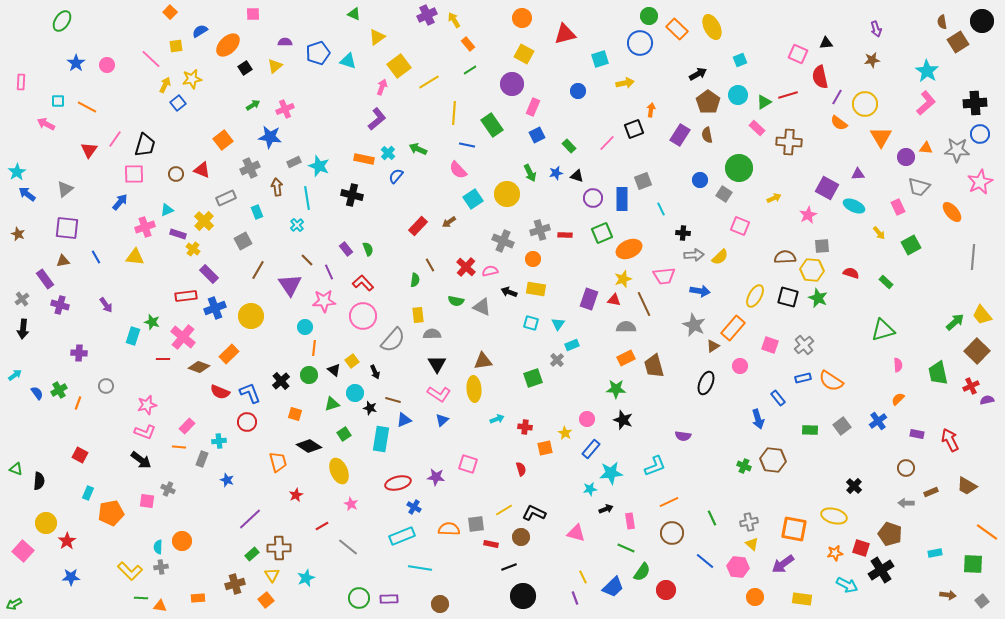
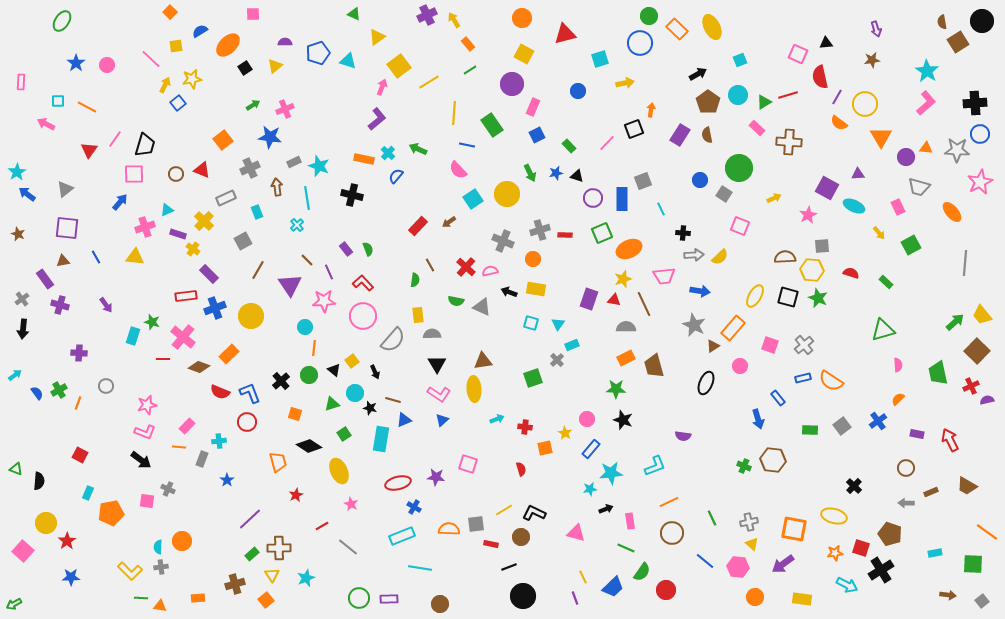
gray line at (973, 257): moved 8 px left, 6 px down
blue star at (227, 480): rotated 16 degrees clockwise
